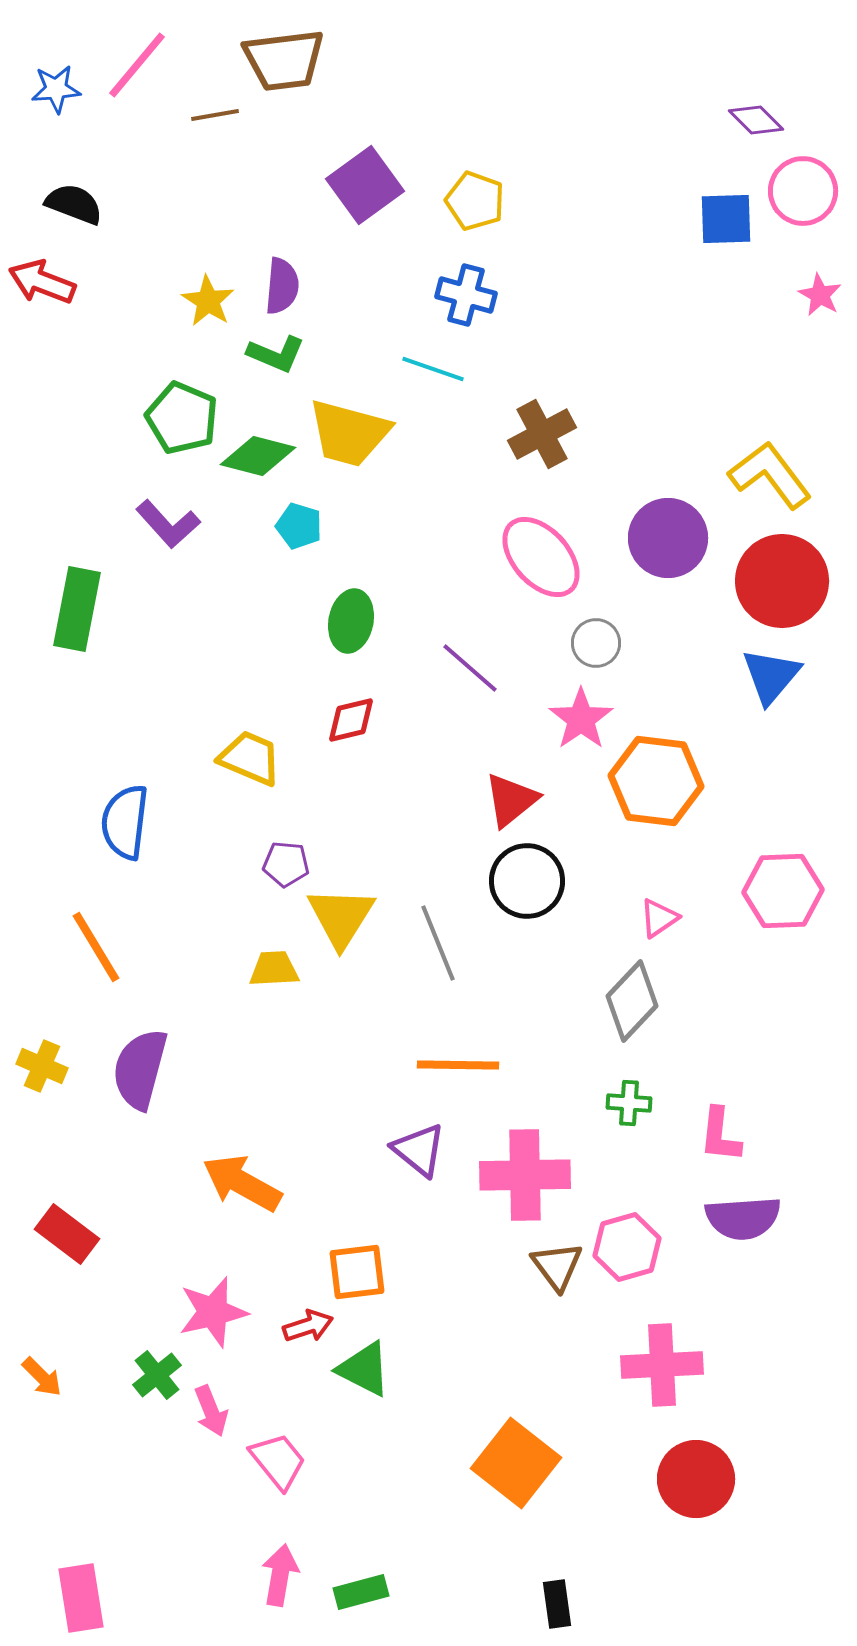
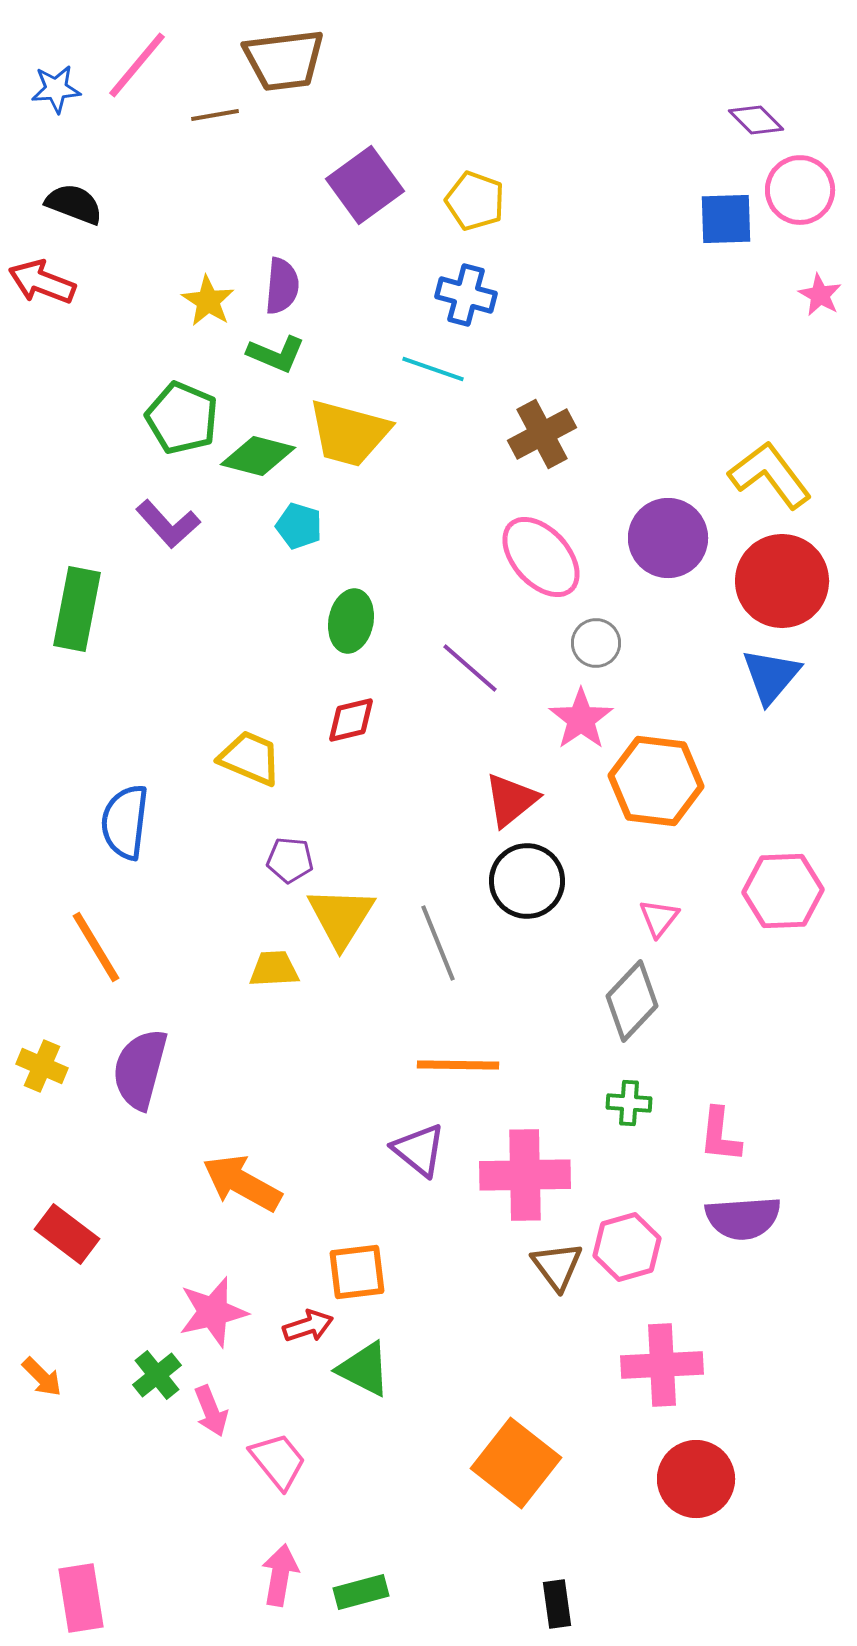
pink circle at (803, 191): moved 3 px left, 1 px up
purple pentagon at (286, 864): moved 4 px right, 4 px up
pink triangle at (659, 918): rotated 18 degrees counterclockwise
